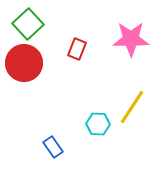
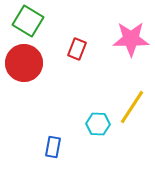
green square: moved 3 px up; rotated 16 degrees counterclockwise
blue rectangle: rotated 45 degrees clockwise
